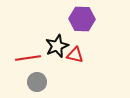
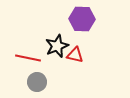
red line: rotated 20 degrees clockwise
